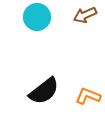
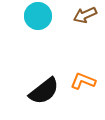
cyan circle: moved 1 px right, 1 px up
orange L-shape: moved 5 px left, 15 px up
